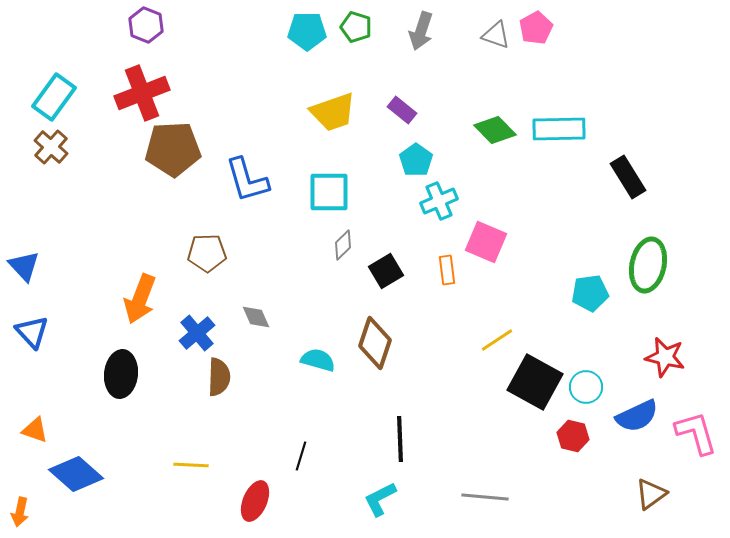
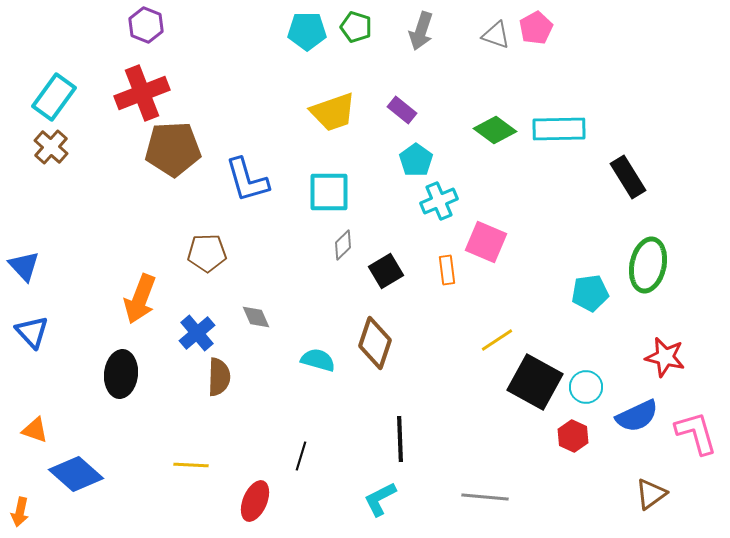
green diamond at (495, 130): rotated 9 degrees counterclockwise
red hexagon at (573, 436): rotated 12 degrees clockwise
